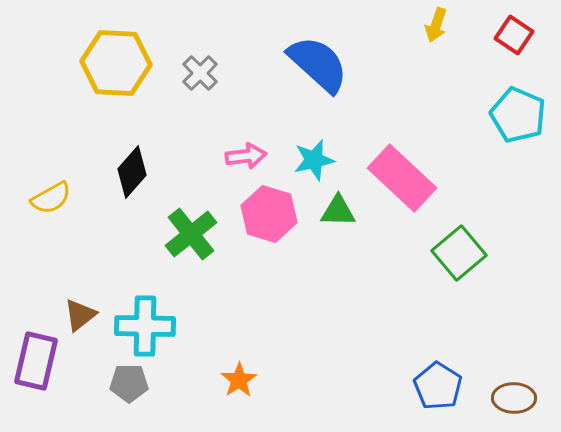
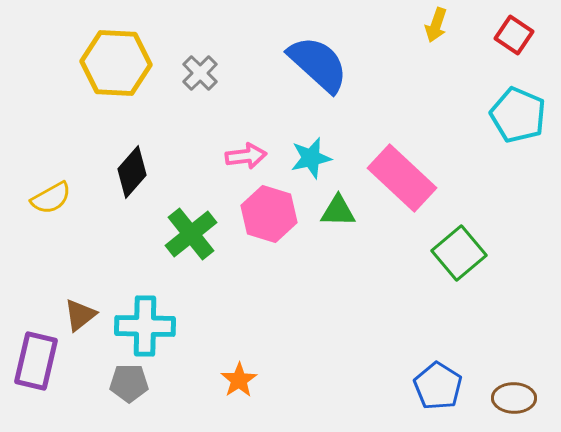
cyan star: moved 3 px left, 2 px up
